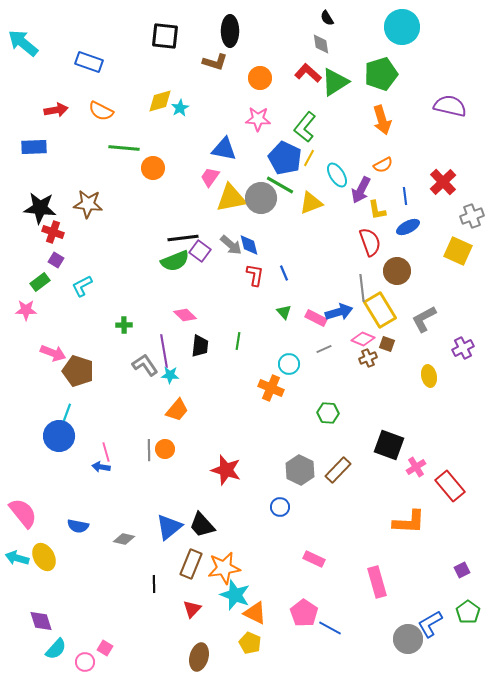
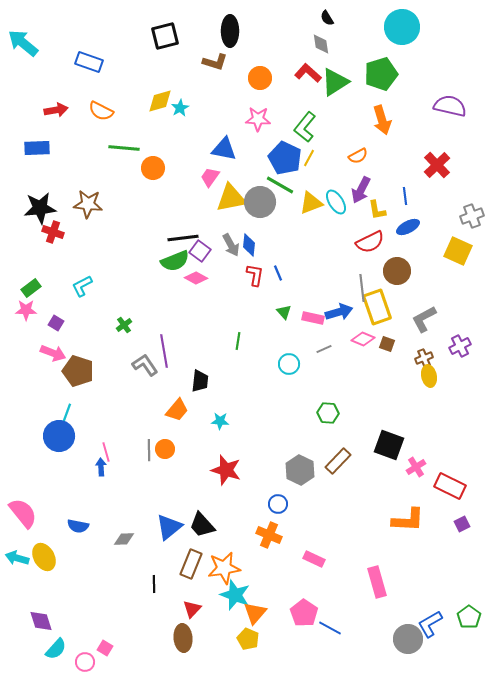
black square at (165, 36): rotated 20 degrees counterclockwise
blue rectangle at (34, 147): moved 3 px right, 1 px down
orange semicircle at (383, 165): moved 25 px left, 9 px up
cyan ellipse at (337, 175): moved 1 px left, 27 px down
red cross at (443, 182): moved 6 px left, 17 px up
gray circle at (261, 198): moved 1 px left, 4 px down
black star at (40, 208): rotated 12 degrees counterclockwise
red semicircle at (370, 242): rotated 84 degrees clockwise
gray arrow at (231, 245): rotated 20 degrees clockwise
blue diamond at (249, 245): rotated 20 degrees clockwise
purple square at (56, 260): moved 63 px down
blue line at (284, 273): moved 6 px left
green rectangle at (40, 282): moved 9 px left, 6 px down
yellow rectangle at (380, 310): moved 3 px left, 3 px up; rotated 12 degrees clockwise
pink diamond at (185, 315): moved 11 px right, 37 px up; rotated 15 degrees counterclockwise
pink rectangle at (316, 318): moved 3 px left; rotated 15 degrees counterclockwise
green cross at (124, 325): rotated 35 degrees counterclockwise
black trapezoid at (200, 346): moved 35 px down
purple cross at (463, 348): moved 3 px left, 2 px up
brown cross at (368, 358): moved 56 px right
cyan star at (170, 375): moved 50 px right, 46 px down
orange cross at (271, 388): moved 2 px left, 147 px down
blue arrow at (101, 467): rotated 78 degrees clockwise
brown rectangle at (338, 470): moved 9 px up
red rectangle at (450, 486): rotated 24 degrees counterclockwise
blue circle at (280, 507): moved 2 px left, 3 px up
orange L-shape at (409, 522): moved 1 px left, 2 px up
gray diamond at (124, 539): rotated 15 degrees counterclockwise
purple square at (462, 570): moved 46 px up
green pentagon at (468, 612): moved 1 px right, 5 px down
orange triangle at (255, 613): rotated 45 degrees clockwise
yellow pentagon at (250, 643): moved 2 px left, 4 px up
brown ellipse at (199, 657): moved 16 px left, 19 px up; rotated 20 degrees counterclockwise
